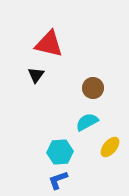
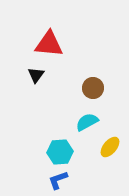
red triangle: rotated 8 degrees counterclockwise
